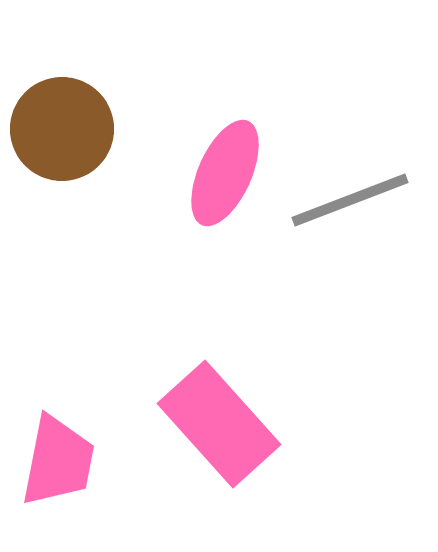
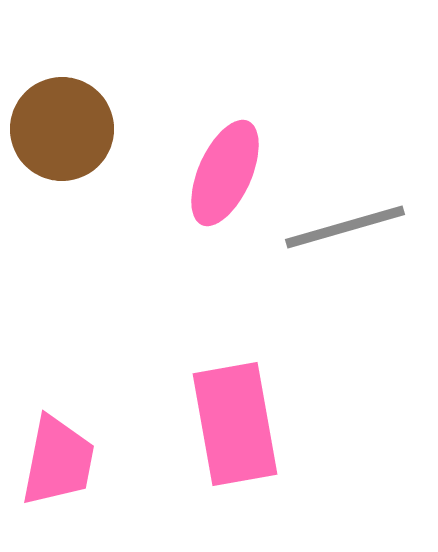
gray line: moved 5 px left, 27 px down; rotated 5 degrees clockwise
pink rectangle: moved 16 px right; rotated 32 degrees clockwise
